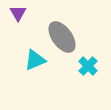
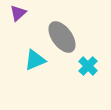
purple triangle: rotated 18 degrees clockwise
